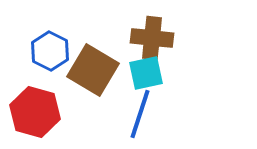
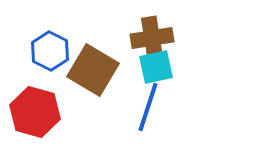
brown cross: rotated 15 degrees counterclockwise
cyan square: moved 10 px right, 6 px up
blue line: moved 8 px right, 7 px up
